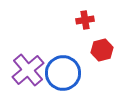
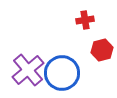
blue circle: moved 1 px left
